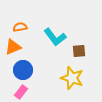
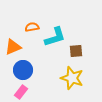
orange semicircle: moved 12 px right
cyan L-shape: rotated 70 degrees counterclockwise
brown square: moved 3 px left
